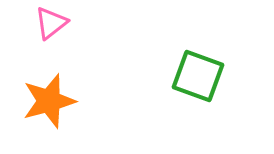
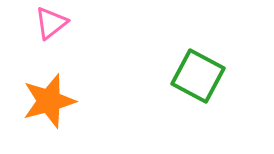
green square: rotated 8 degrees clockwise
